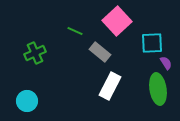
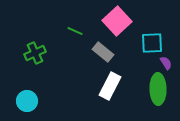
gray rectangle: moved 3 px right
green ellipse: rotated 8 degrees clockwise
